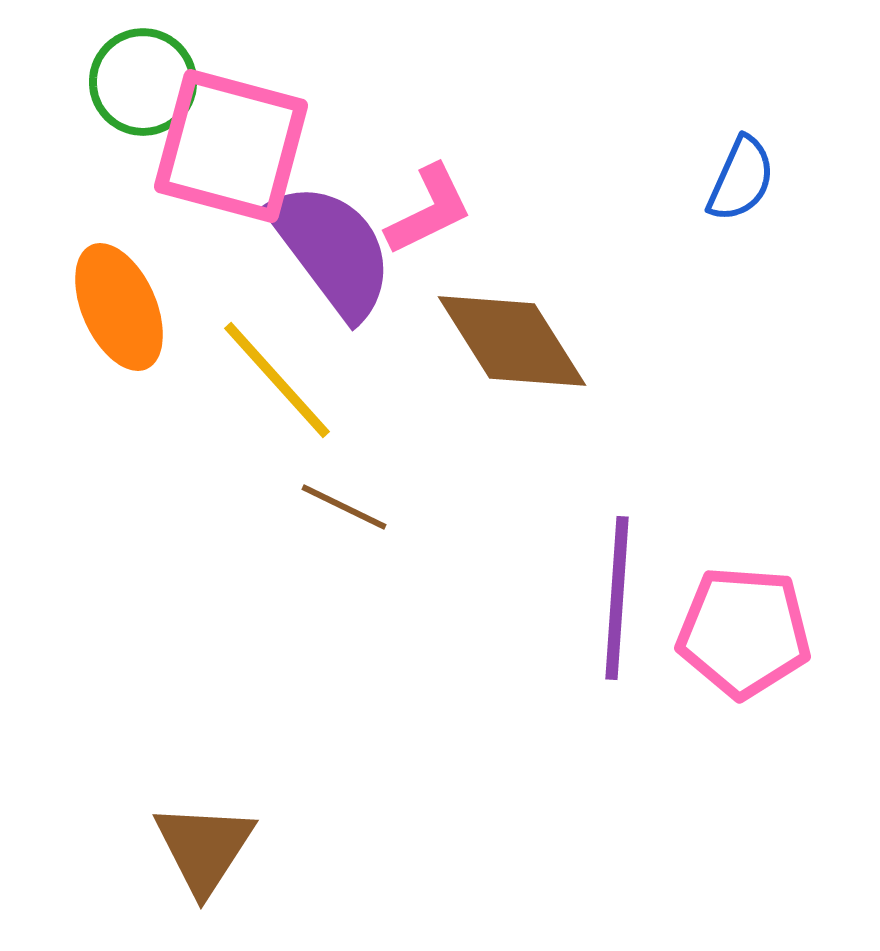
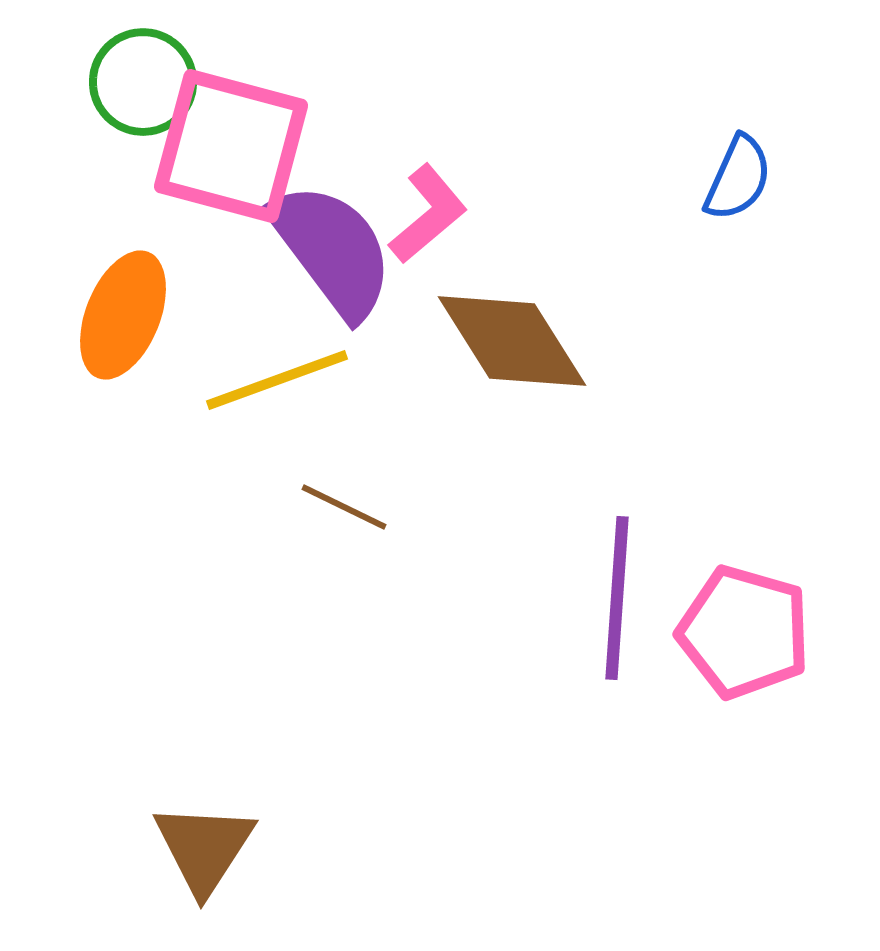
blue semicircle: moved 3 px left, 1 px up
pink L-shape: moved 1 px left, 4 px down; rotated 14 degrees counterclockwise
orange ellipse: moved 4 px right, 8 px down; rotated 46 degrees clockwise
yellow line: rotated 68 degrees counterclockwise
pink pentagon: rotated 12 degrees clockwise
